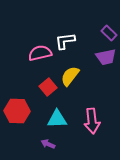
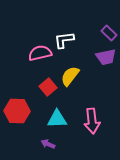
white L-shape: moved 1 px left, 1 px up
